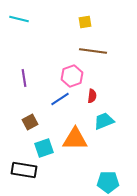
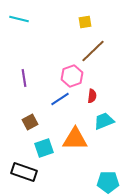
brown line: rotated 52 degrees counterclockwise
black rectangle: moved 2 px down; rotated 10 degrees clockwise
